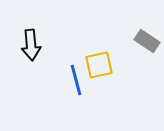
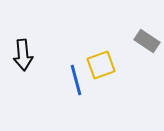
black arrow: moved 8 px left, 10 px down
yellow square: moved 2 px right; rotated 8 degrees counterclockwise
